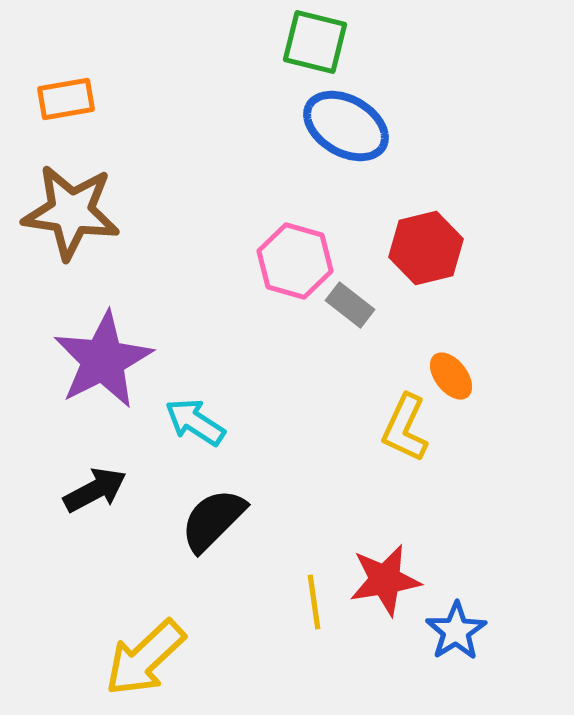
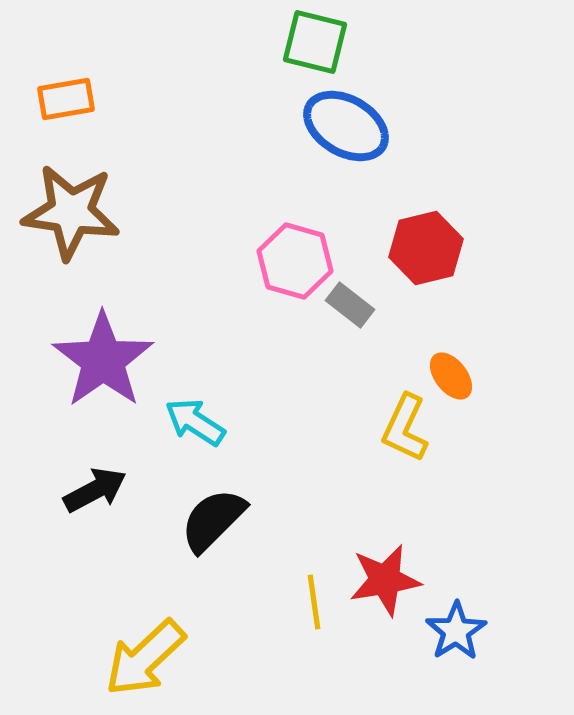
purple star: rotated 8 degrees counterclockwise
